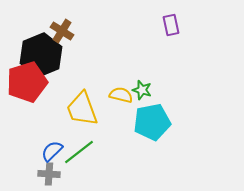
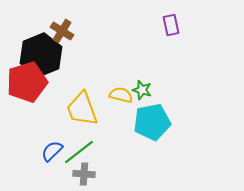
gray cross: moved 35 px right
